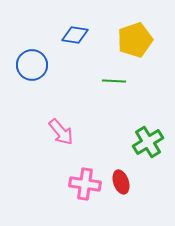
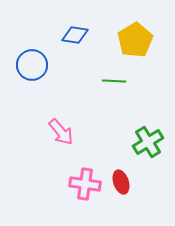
yellow pentagon: rotated 12 degrees counterclockwise
